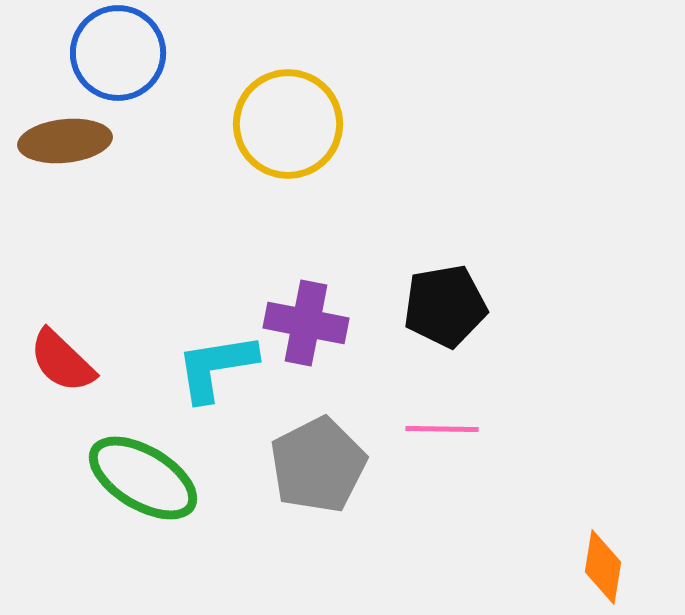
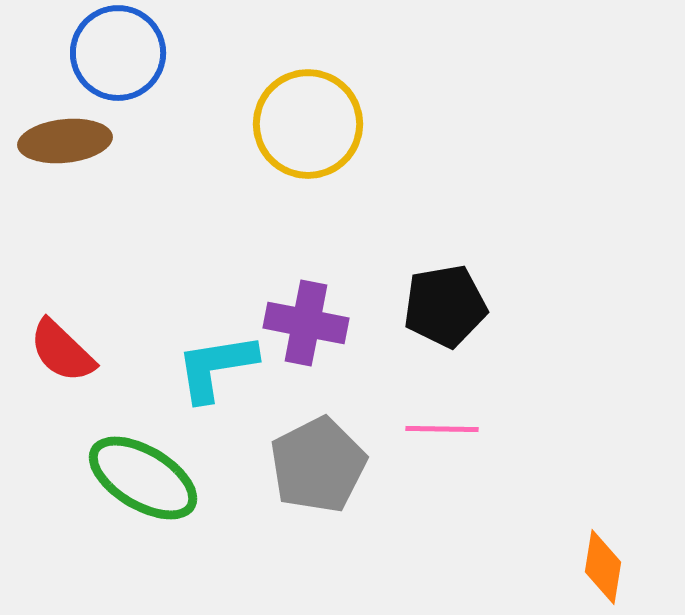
yellow circle: moved 20 px right
red semicircle: moved 10 px up
